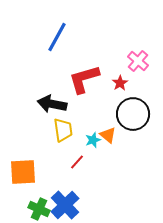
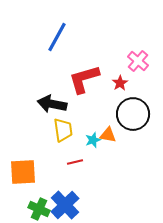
orange triangle: rotated 30 degrees counterclockwise
red line: moved 2 px left; rotated 35 degrees clockwise
